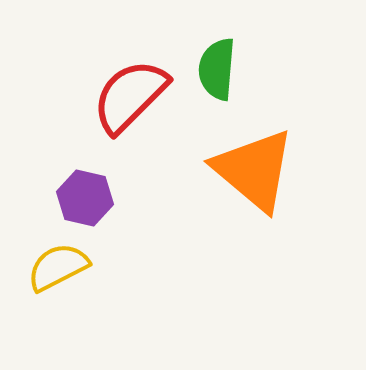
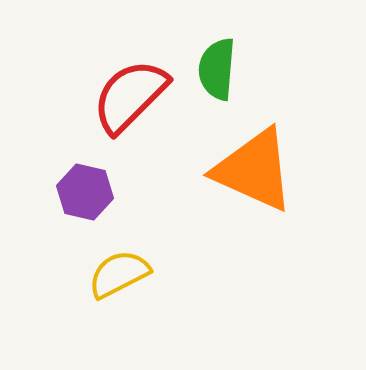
orange triangle: rotated 16 degrees counterclockwise
purple hexagon: moved 6 px up
yellow semicircle: moved 61 px right, 7 px down
